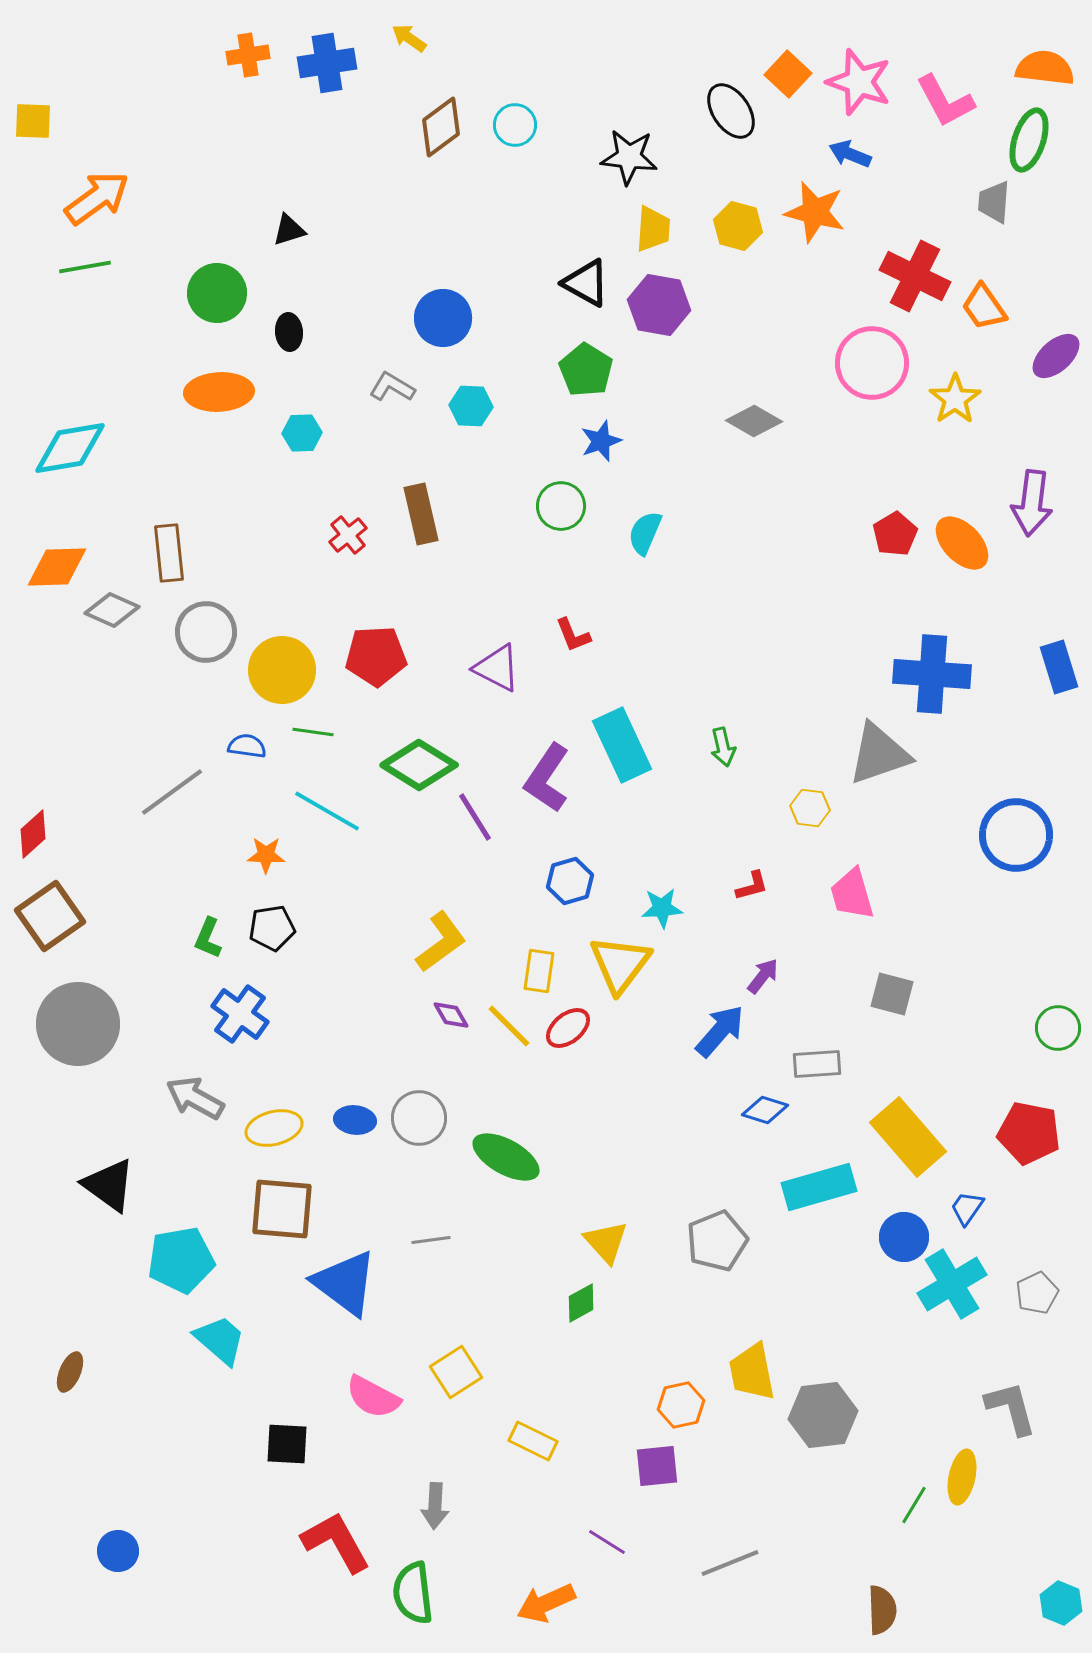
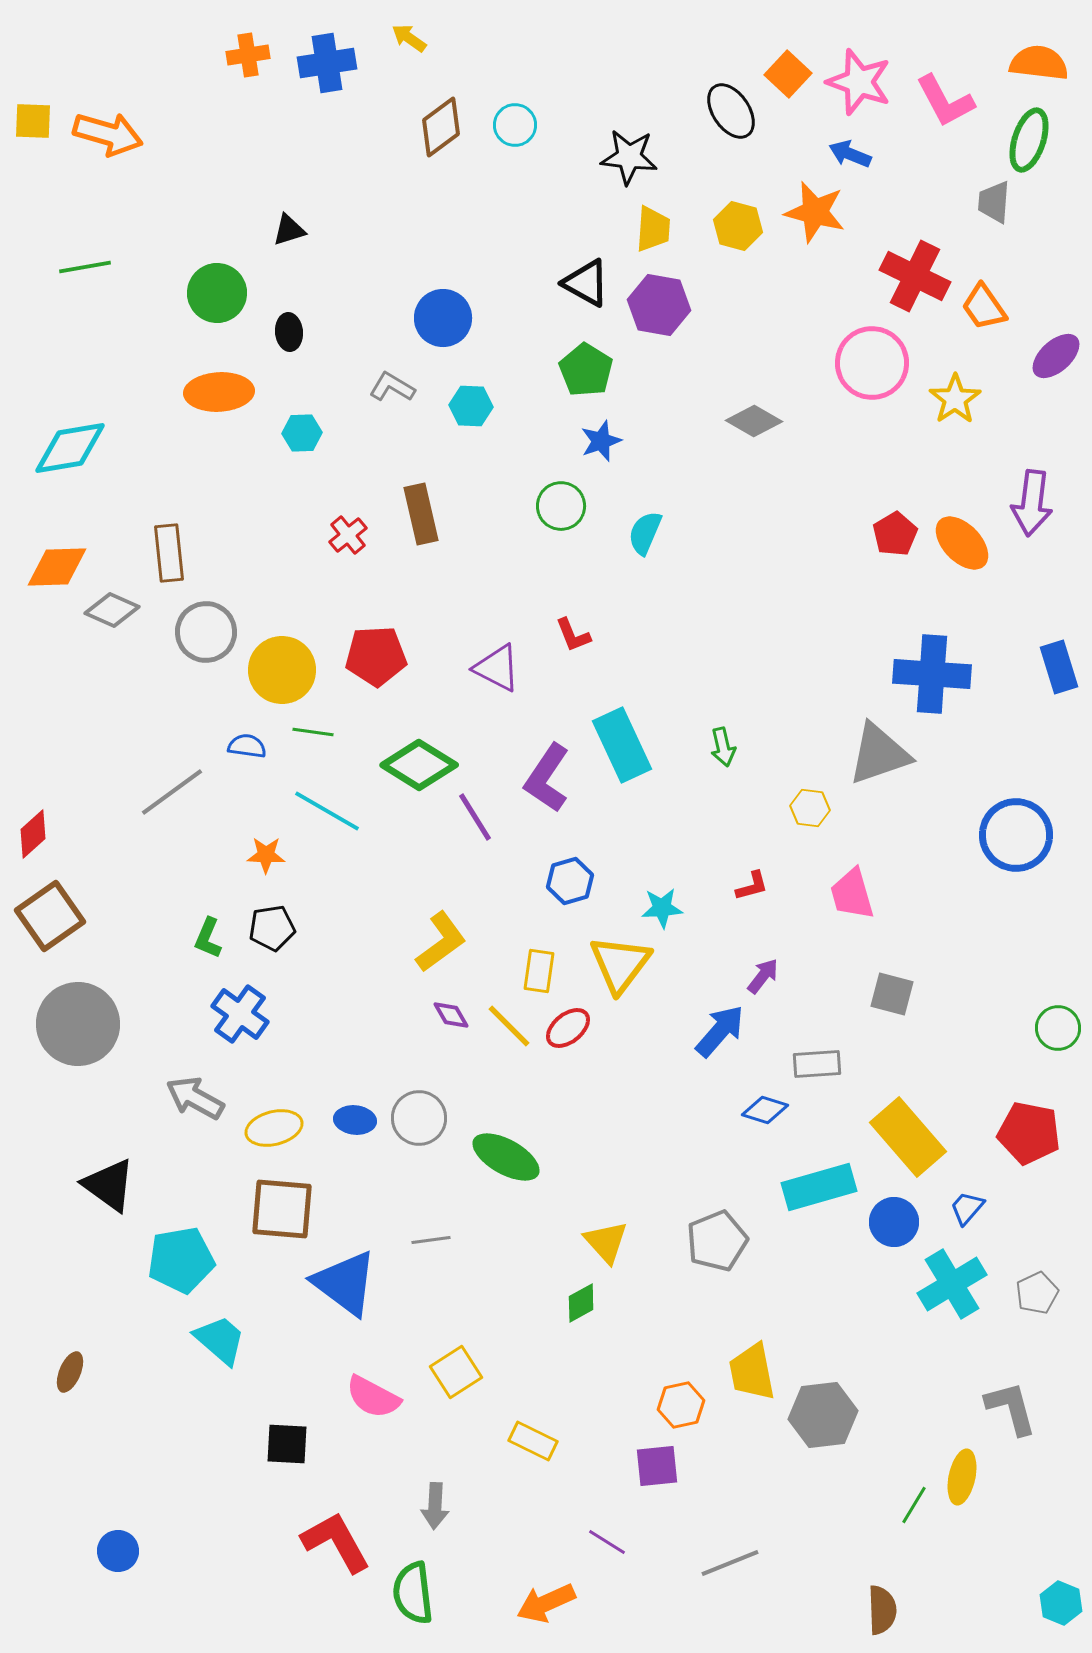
orange semicircle at (1045, 68): moved 6 px left, 5 px up
orange arrow at (97, 198): moved 11 px right, 64 px up; rotated 52 degrees clockwise
blue trapezoid at (967, 1208): rotated 6 degrees clockwise
blue circle at (904, 1237): moved 10 px left, 15 px up
